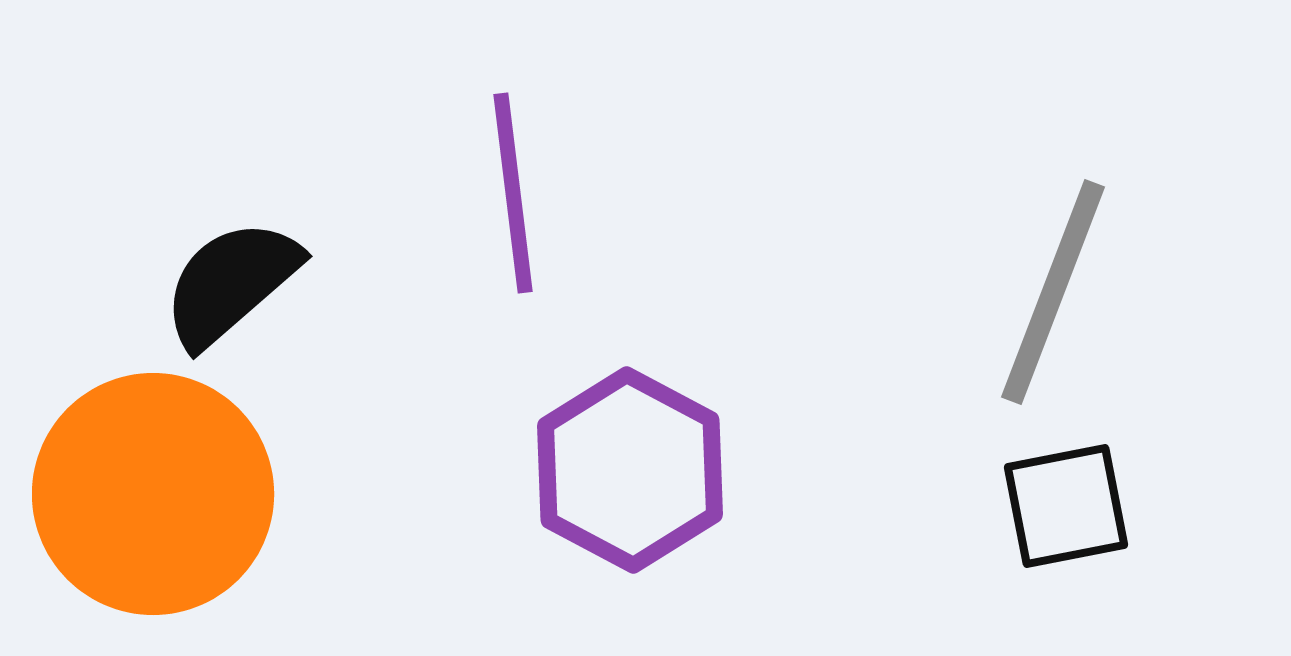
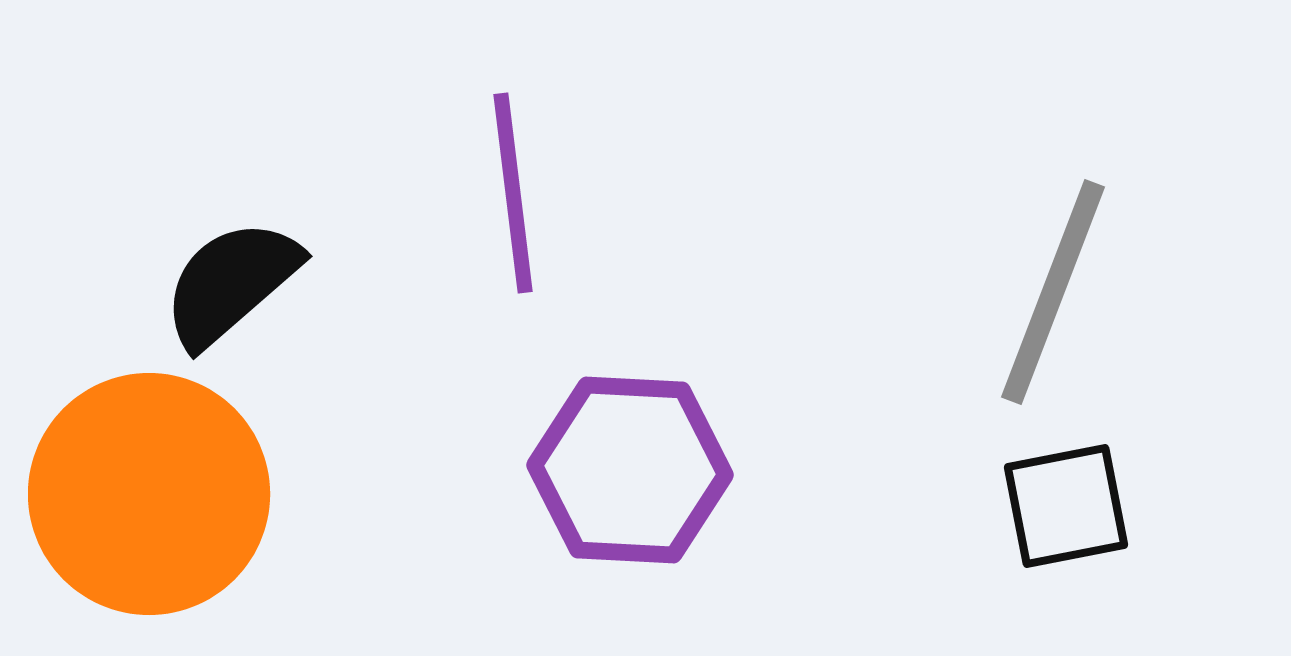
purple hexagon: rotated 25 degrees counterclockwise
orange circle: moved 4 px left
